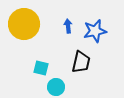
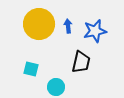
yellow circle: moved 15 px right
cyan square: moved 10 px left, 1 px down
